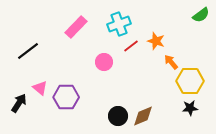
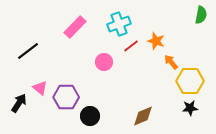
green semicircle: rotated 42 degrees counterclockwise
pink rectangle: moved 1 px left
black circle: moved 28 px left
